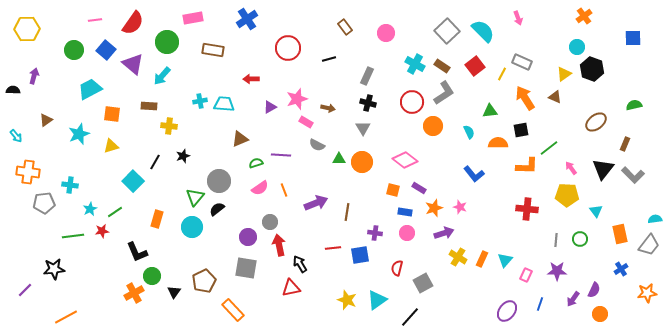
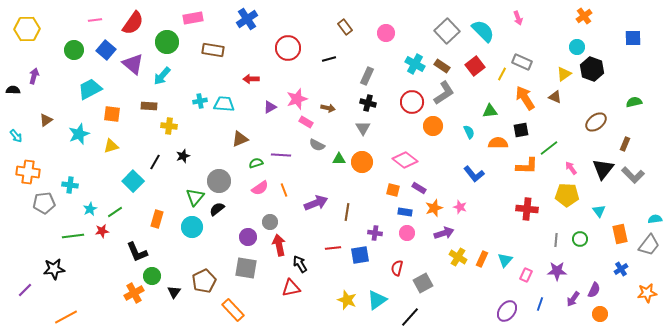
green semicircle at (634, 105): moved 3 px up
cyan triangle at (596, 211): moved 3 px right
